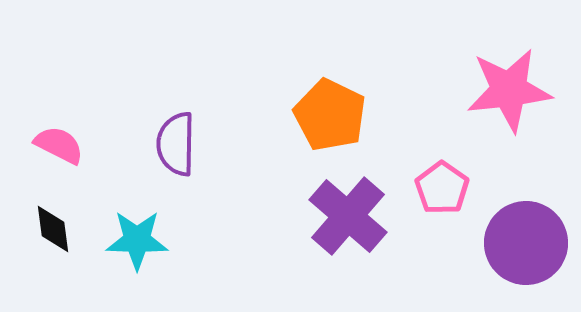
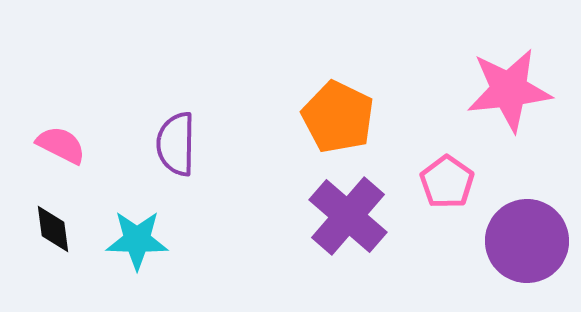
orange pentagon: moved 8 px right, 2 px down
pink semicircle: moved 2 px right
pink pentagon: moved 5 px right, 6 px up
purple circle: moved 1 px right, 2 px up
